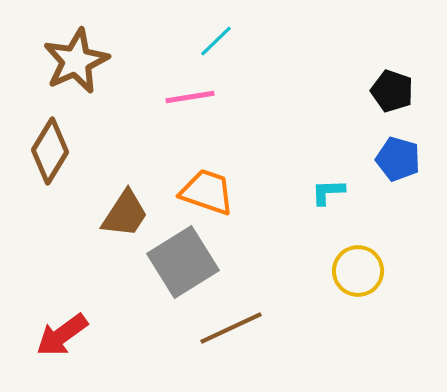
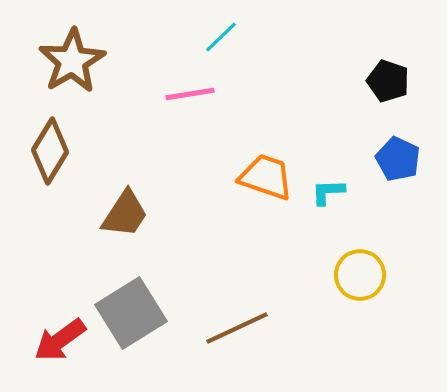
cyan line: moved 5 px right, 4 px up
brown star: moved 4 px left; rotated 6 degrees counterclockwise
black pentagon: moved 4 px left, 10 px up
pink line: moved 3 px up
blue pentagon: rotated 9 degrees clockwise
orange trapezoid: moved 59 px right, 15 px up
gray square: moved 52 px left, 51 px down
yellow circle: moved 2 px right, 4 px down
brown line: moved 6 px right
red arrow: moved 2 px left, 5 px down
